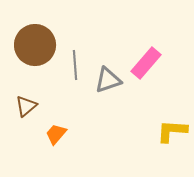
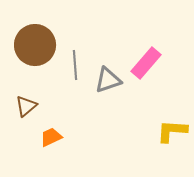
orange trapezoid: moved 5 px left, 3 px down; rotated 25 degrees clockwise
